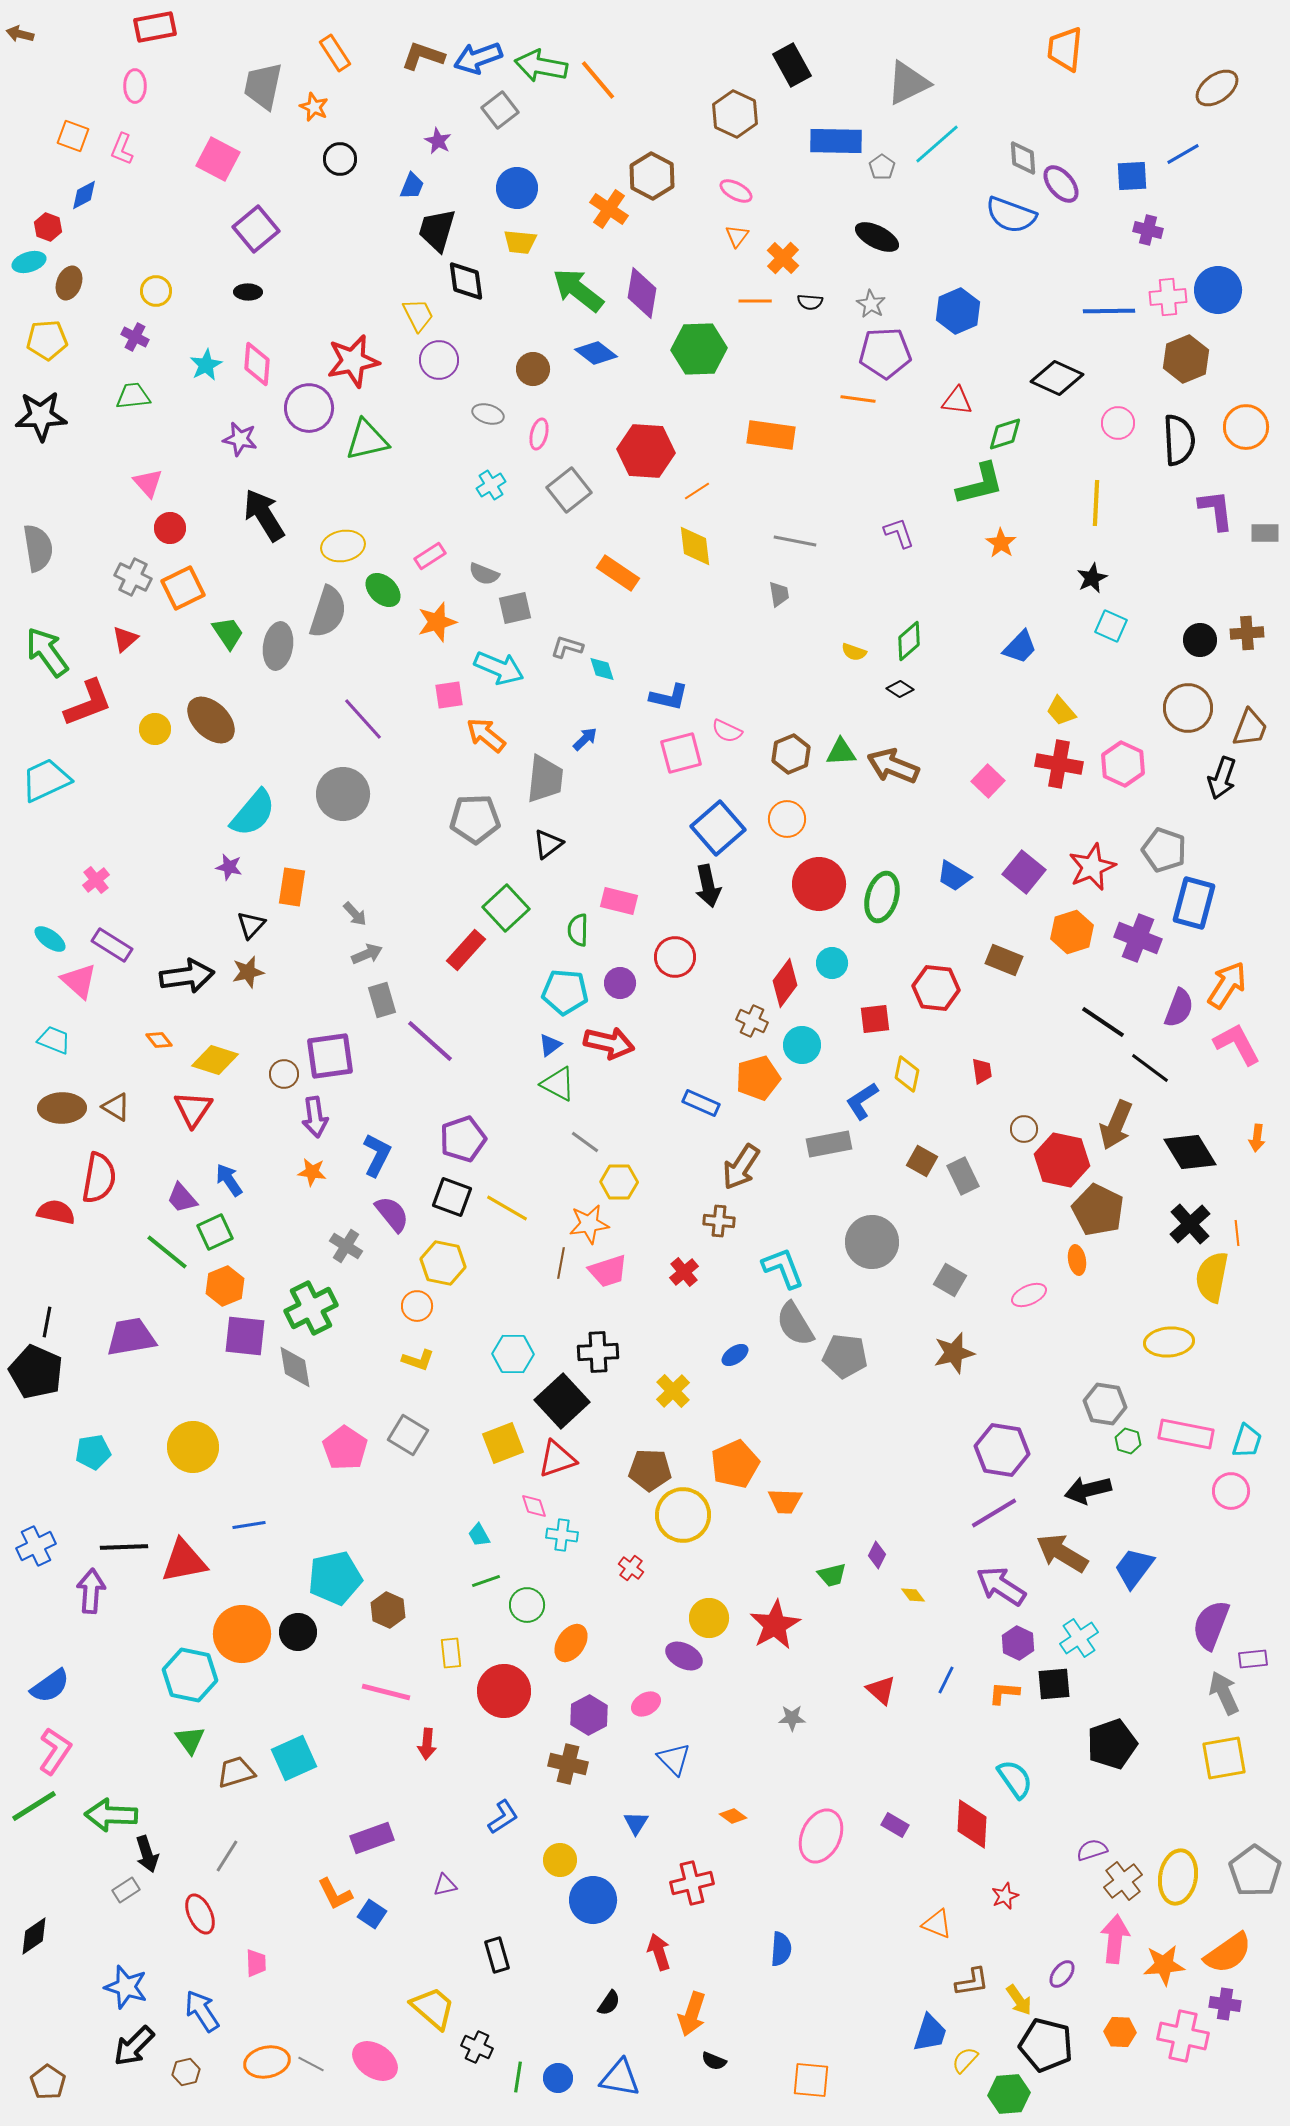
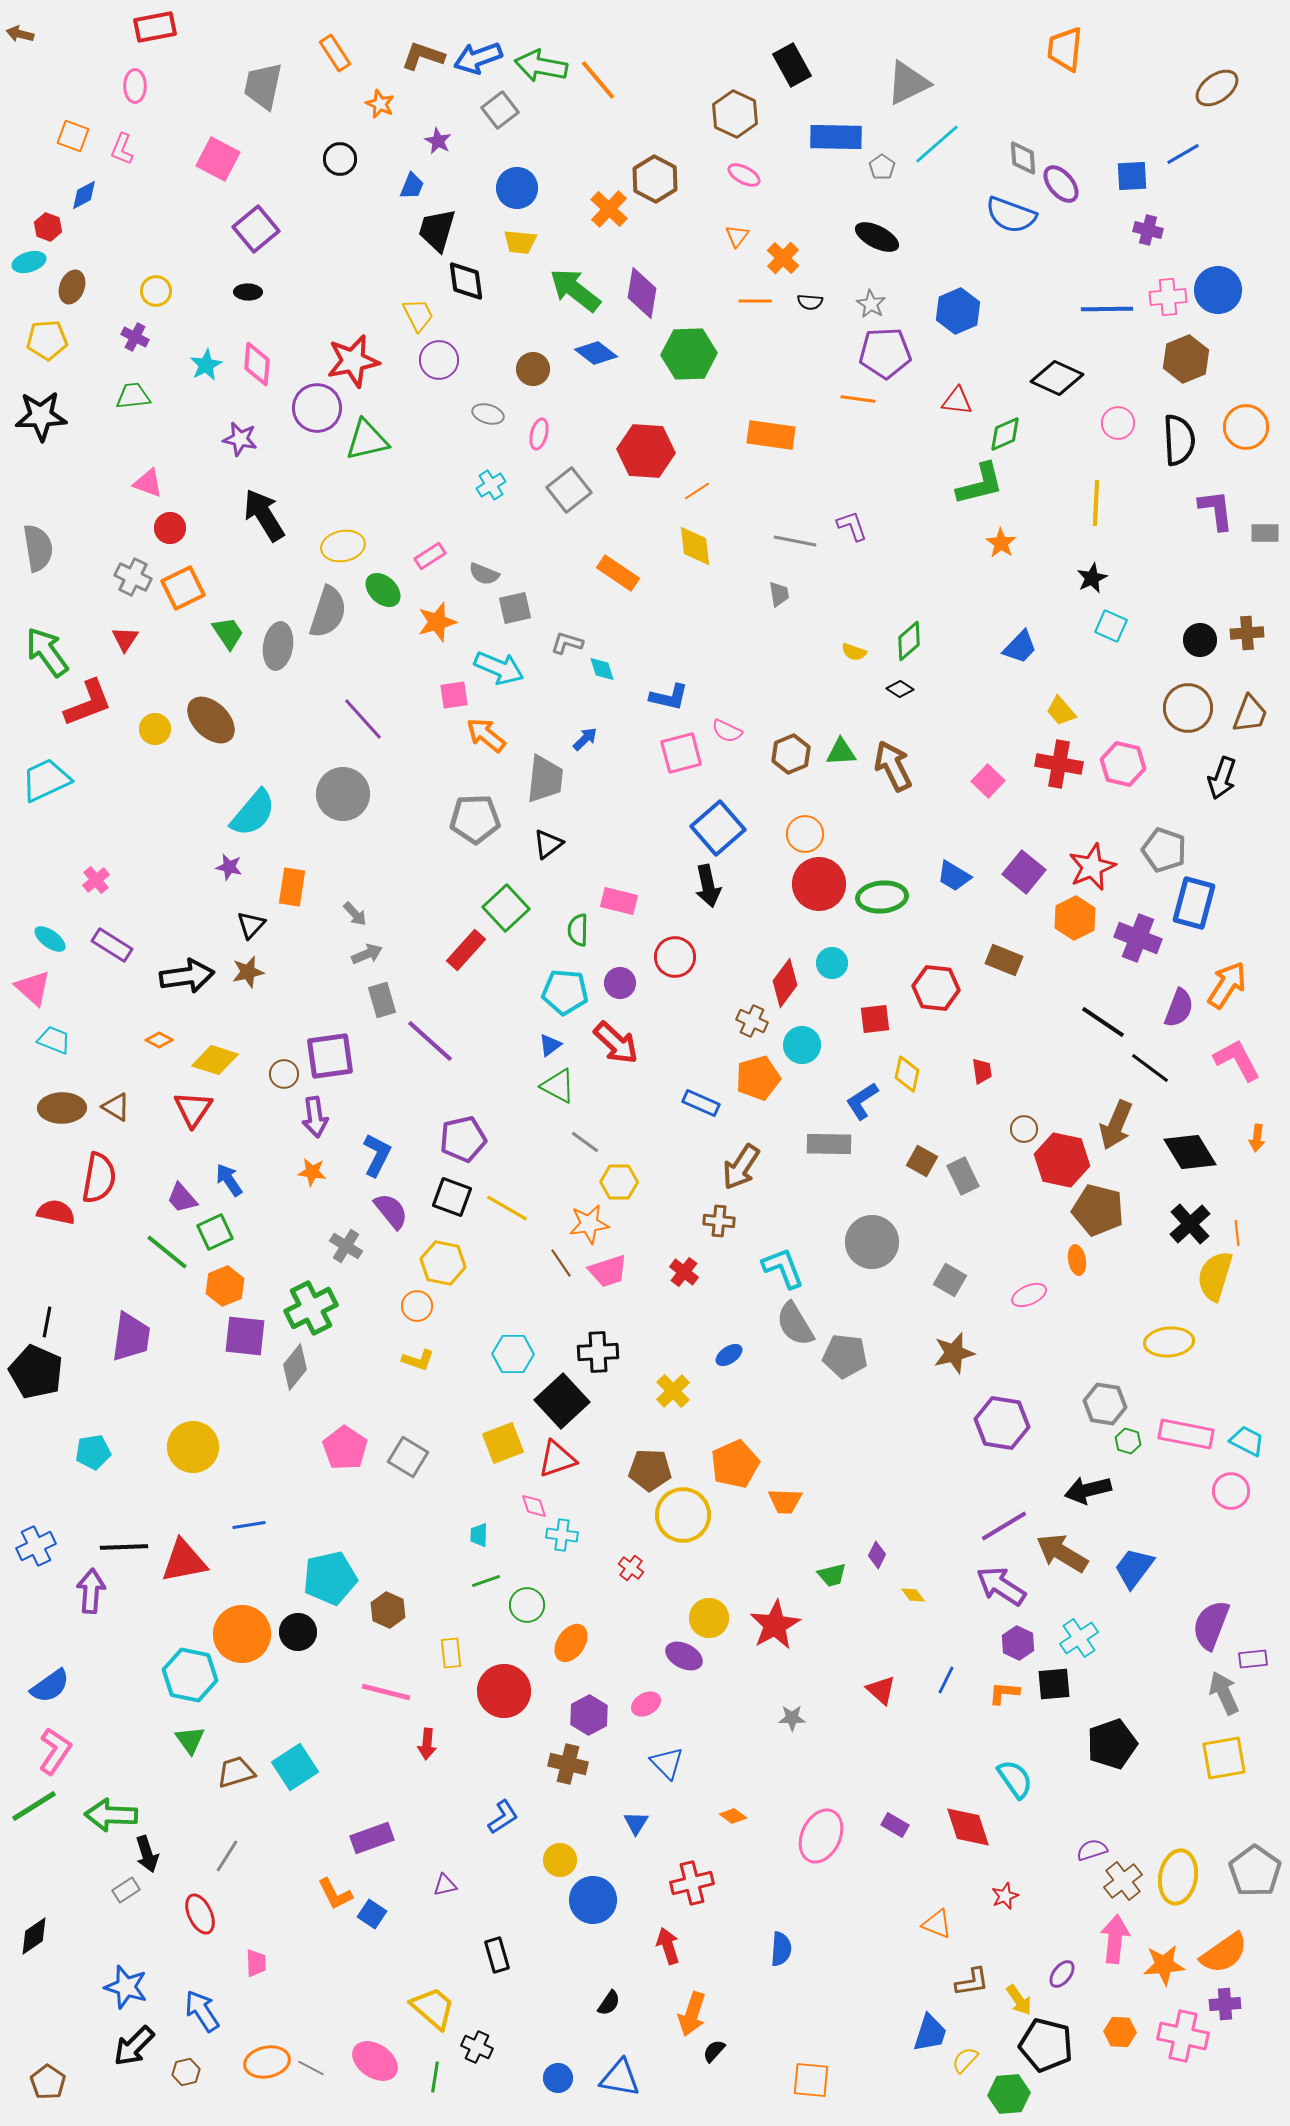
orange star at (314, 107): moved 66 px right, 3 px up
blue rectangle at (836, 141): moved 4 px up
brown hexagon at (652, 176): moved 3 px right, 3 px down
pink ellipse at (736, 191): moved 8 px right, 16 px up
orange cross at (609, 209): rotated 9 degrees clockwise
brown ellipse at (69, 283): moved 3 px right, 4 px down
green arrow at (578, 290): moved 3 px left
blue line at (1109, 311): moved 2 px left, 2 px up
green hexagon at (699, 349): moved 10 px left, 5 px down
purple circle at (309, 408): moved 8 px right
green diamond at (1005, 434): rotated 6 degrees counterclockwise
pink triangle at (148, 483): rotated 28 degrees counterclockwise
purple L-shape at (899, 533): moved 47 px left, 7 px up
red triangle at (125, 639): rotated 16 degrees counterclockwise
gray L-shape at (567, 647): moved 4 px up
pink square at (449, 695): moved 5 px right
brown trapezoid at (1250, 728): moved 14 px up
pink hexagon at (1123, 764): rotated 12 degrees counterclockwise
brown arrow at (893, 766): rotated 42 degrees clockwise
orange circle at (787, 819): moved 18 px right, 15 px down
green ellipse at (882, 897): rotated 69 degrees clockwise
orange hexagon at (1072, 932): moved 3 px right, 14 px up; rotated 9 degrees counterclockwise
pink triangle at (79, 981): moved 46 px left, 7 px down
orange diamond at (159, 1040): rotated 24 degrees counterclockwise
red arrow at (609, 1043): moved 7 px right; rotated 30 degrees clockwise
pink L-shape at (1237, 1044): moved 16 px down
green triangle at (558, 1084): moved 2 px down
purple pentagon at (463, 1139): rotated 6 degrees clockwise
gray rectangle at (829, 1144): rotated 12 degrees clockwise
brown pentagon at (1098, 1210): rotated 12 degrees counterclockwise
purple semicircle at (392, 1214): moved 1 px left, 3 px up
brown line at (561, 1263): rotated 44 degrees counterclockwise
red cross at (684, 1272): rotated 12 degrees counterclockwise
yellow semicircle at (1212, 1277): moved 3 px right, 1 px up; rotated 6 degrees clockwise
purple trapezoid at (131, 1337): rotated 108 degrees clockwise
blue ellipse at (735, 1355): moved 6 px left
gray diamond at (295, 1367): rotated 48 degrees clockwise
gray square at (408, 1435): moved 22 px down
cyan trapezoid at (1247, 1441): rotated 81 degrees counterclockwise
purple hexagon at (1002, 1450): moved 27 px up
purple line at (994, 1513): moved 10 px right, 13 px down
cyan trapezoid at (479, 1535): rotated 30 degrees clockwise
cyan pentagon at (335, 1578): moved 5 px left
cyan square at (294, 1758): moved 1 px right, 9 px down; rotated 9 degrees counterclockwise
blue triangle at (674, 1759): moved 7 px left, 4 px down
red diamond at (972, 1824): moved 4 px left, 3 px down; rotated 21 degrees counterclockwise
red arrow at (659, 1952): moved 9 px right, 6 px up
orange semicircle at (1228, 1953): moved 4 px left
purple cross at (1225, 2004): rotated 12 degrees counterclockwise
black semicircle at (714, 2061): moved 10 px up; rotated 110 degrees clockwise
gray line at (311, 2064): moved 4 px down
green line at (518, 2077): moved 83 px left
